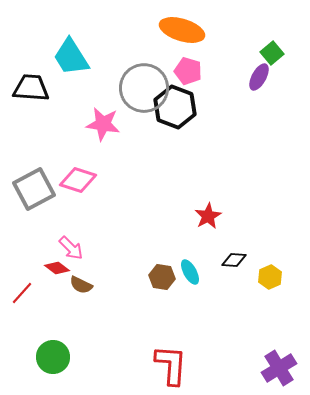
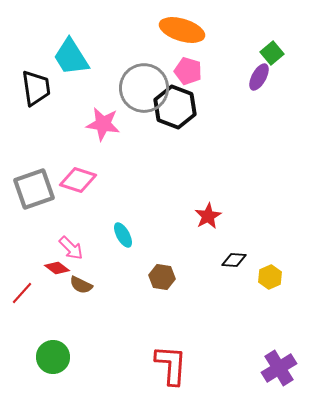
black trapezoid: moved 5 px right; rotated 78 degrees clockwise
gray square: rotated 9 degrees clockwise
cyan ellipse: moved 67 px left, 37 px up
